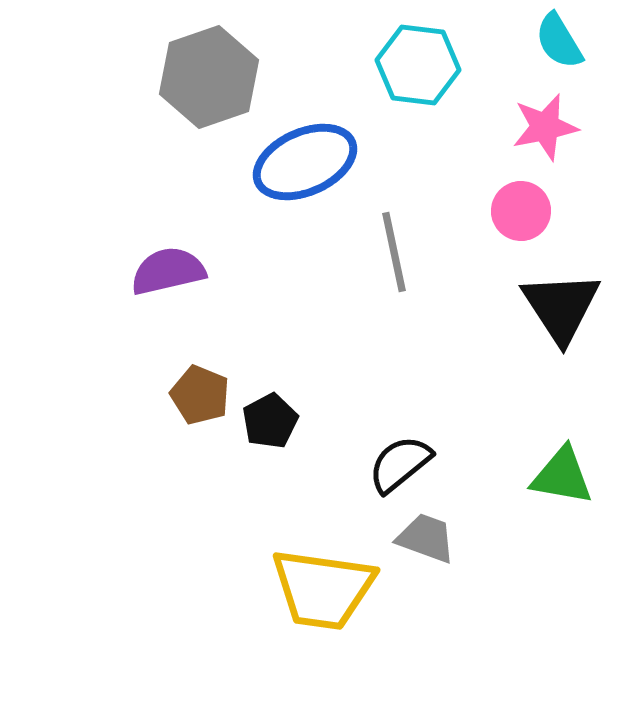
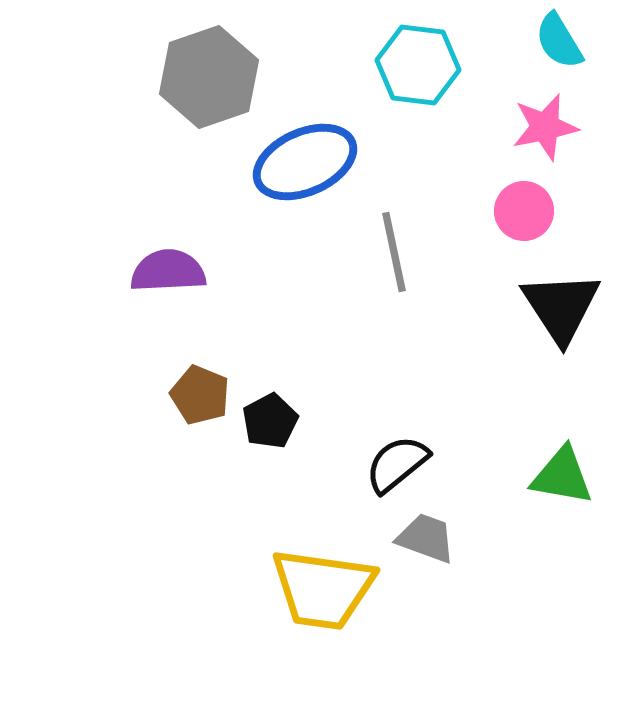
pink circle: moved 3 px right
purple semicircle: rotated 10 degrees clockwise
black semicircle: moved 3 px left
